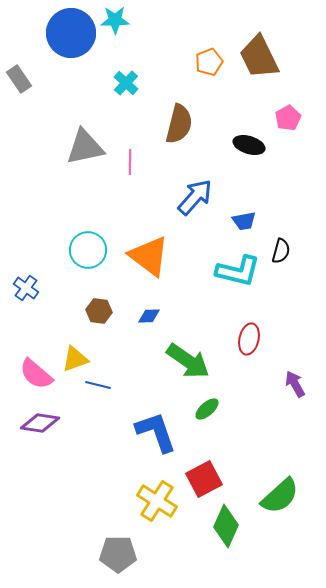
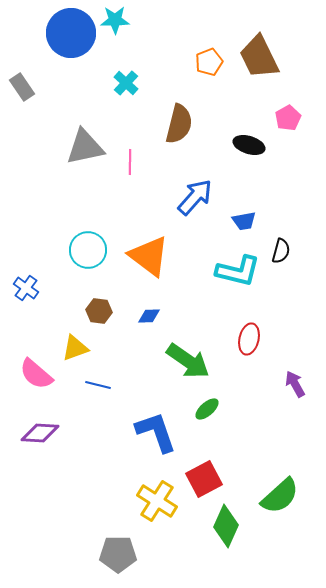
gray rectangle: moved 3 px right, 8 px down
yellow triangle: moved 11 px up
purple diamond: moved 10 px down; rotated 6 degrees counterclockwise
